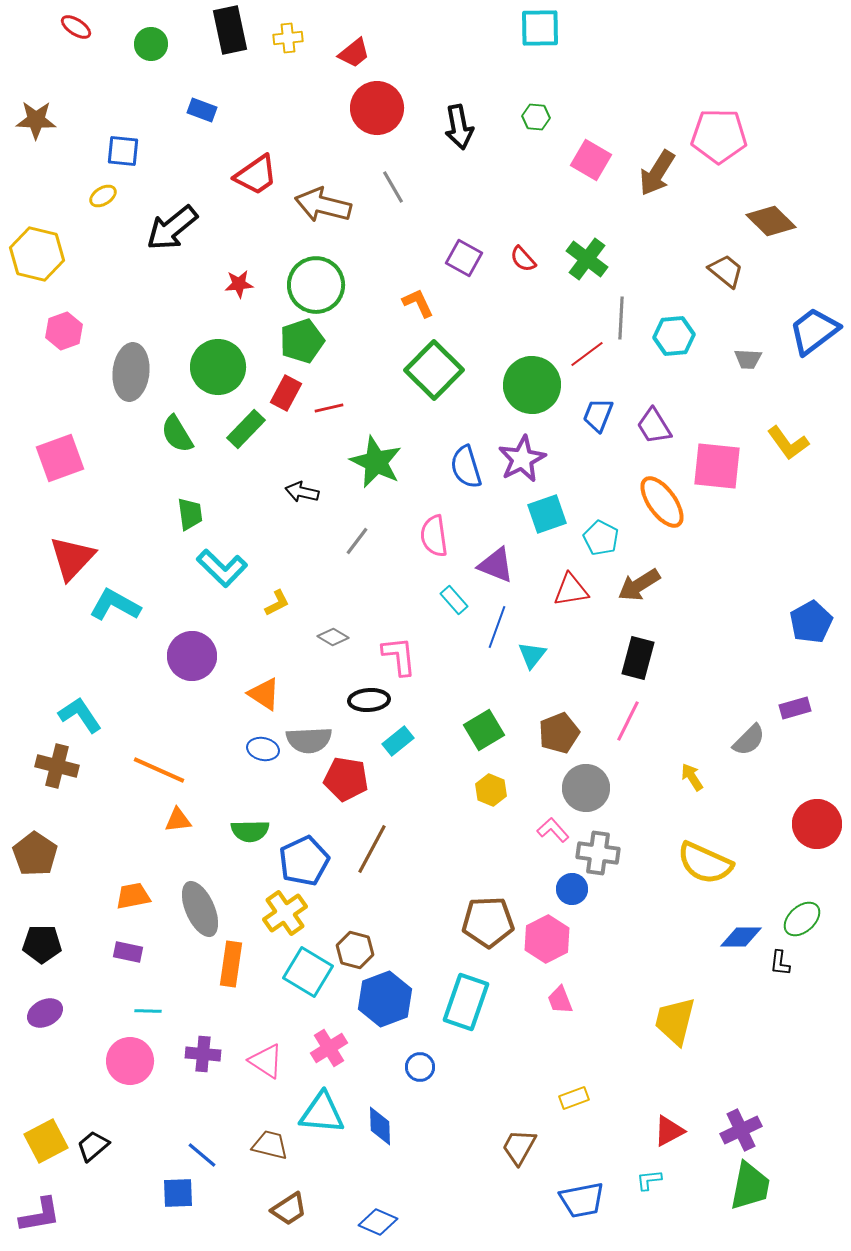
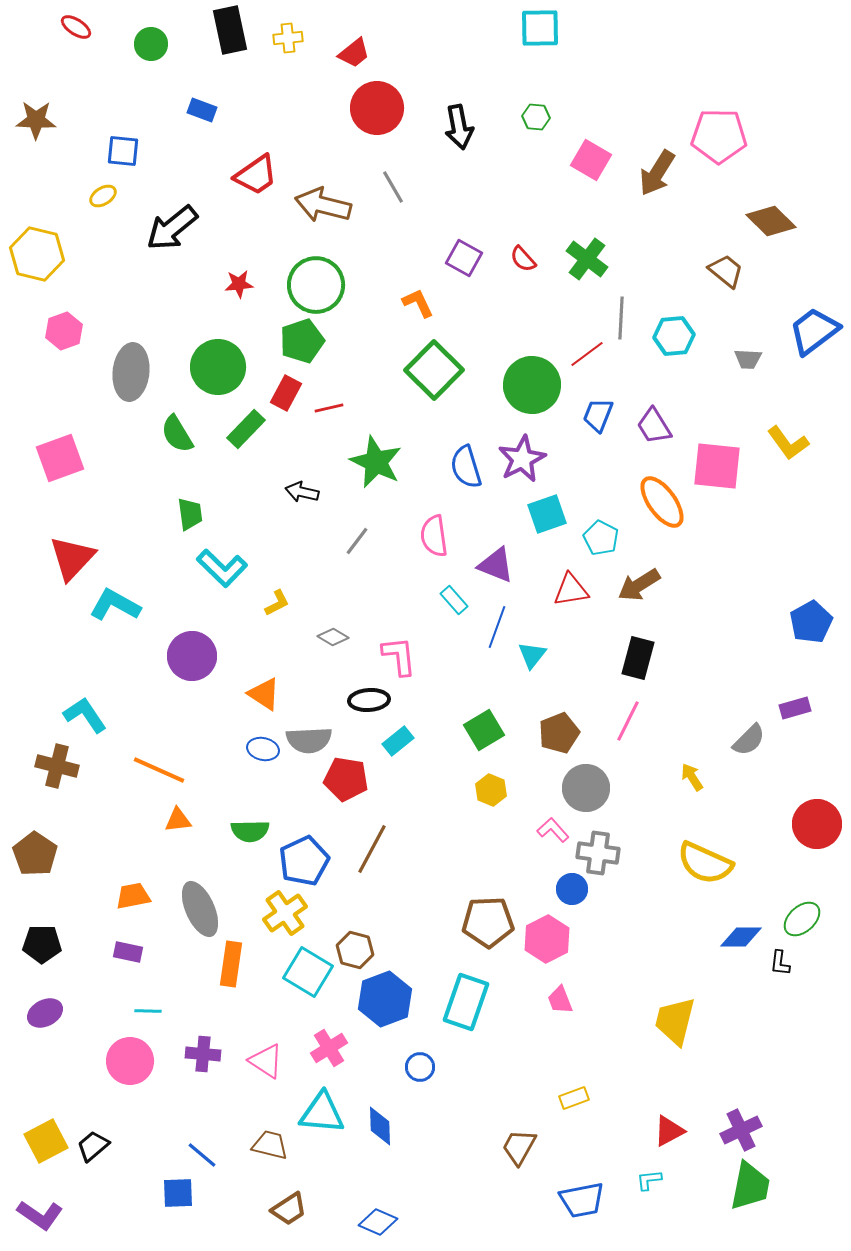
cyan L-shape at (80, 715): moved 5 px right
purple L-shape at (40, 1215): rotated 45 degrees clockwise
